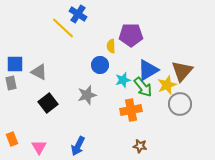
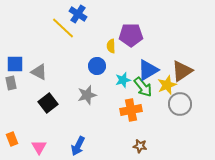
blue circle: moved 3 px left, 1 px down
brown triangle: rotated 15 degrees clockwise
